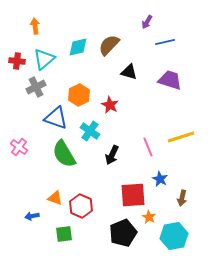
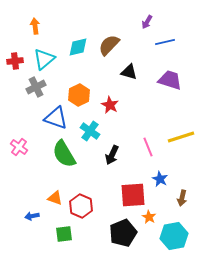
red cross: moved 2 px left; rotated 14 degrees counterclockwise
